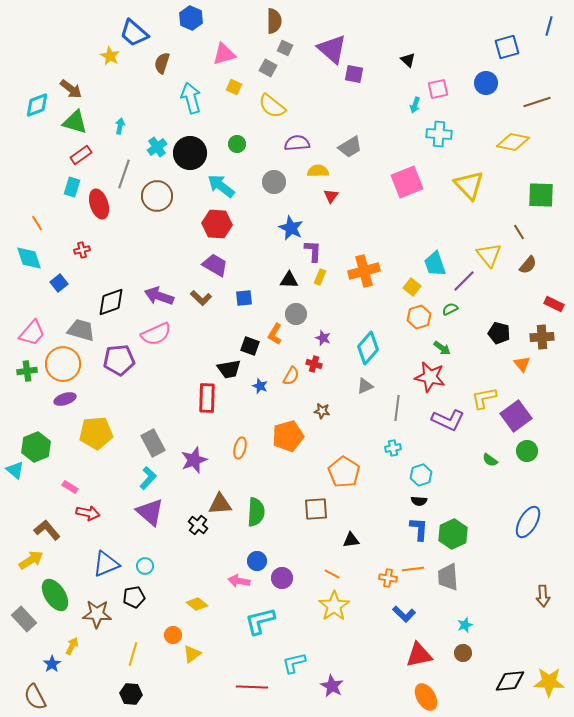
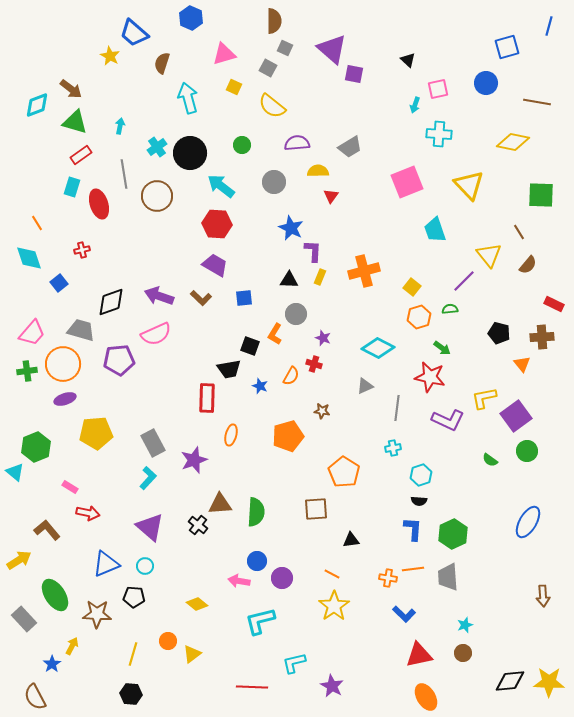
cyan arrow at (191, 98): moved 3 px left
brown line at (537, 102): rotated 28 degrees clockwise
green circle at (237, 144): moved 5 px right, 1 px down
gray line at (124, 174): rotated 28 degrees counterclockwise
cyan trapezoid at (435, 264): moved 34 px up
green semicircle at (450, 309): rotated 21 degrees clockwise
cyan diamond at (368, 348): moved 10 px right; rotated 76 degrees clockwise
orange ellipse at (240, 448): moved 9 px left, 13 px up
cyan triangle at (15, 470): moved 2 px down
purple triangle at (150, 512): moved 15 px down
blue L-shape at (419, 529): moved 6 px left
yellow arrow at (31, 560): moved 12 px left
black pentagon at (134, 597): rotated 15 degrees clockwise
orange circle at (173, 635): moved 5 px left, 6 px down
